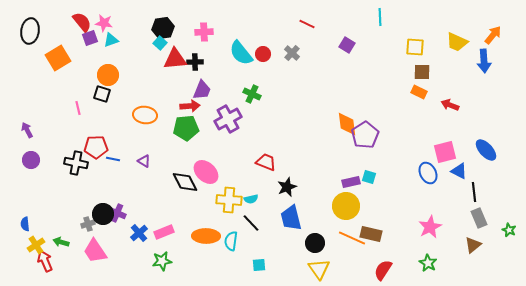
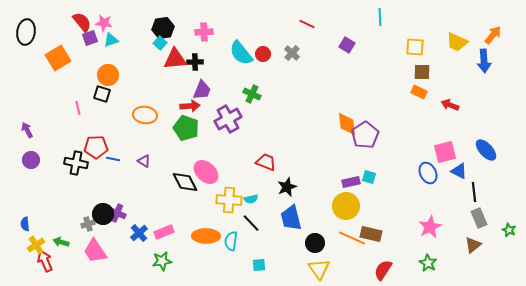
black ellipse at (30, 31): moved 4 px left, 1 px down
green pentagon at (186, 128): rotated 25 degrees clockwise
